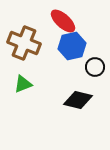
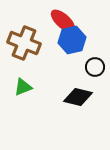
blue hexagon: moved 6 px up
green triangle: moved 3 px down
black diamond: moved 3 px up
